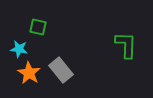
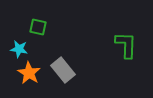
gray rectangle: moved 2 px right
